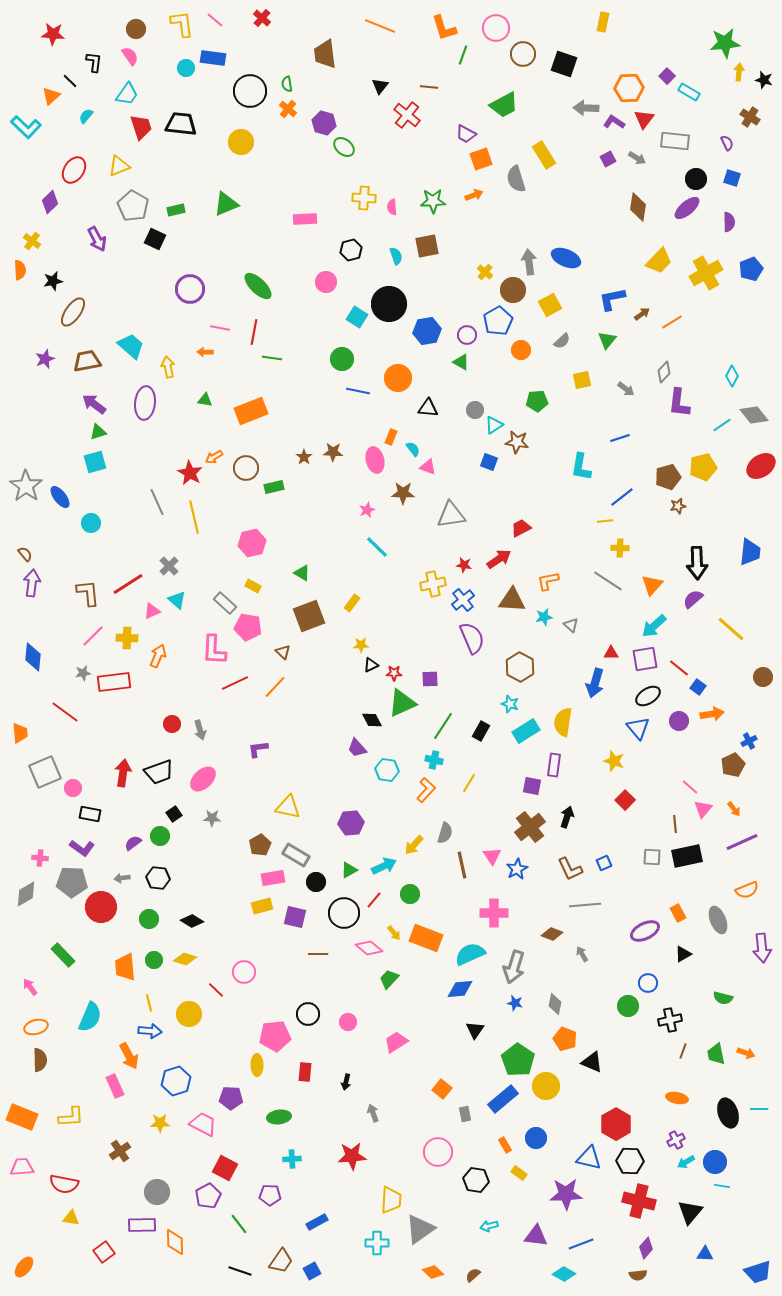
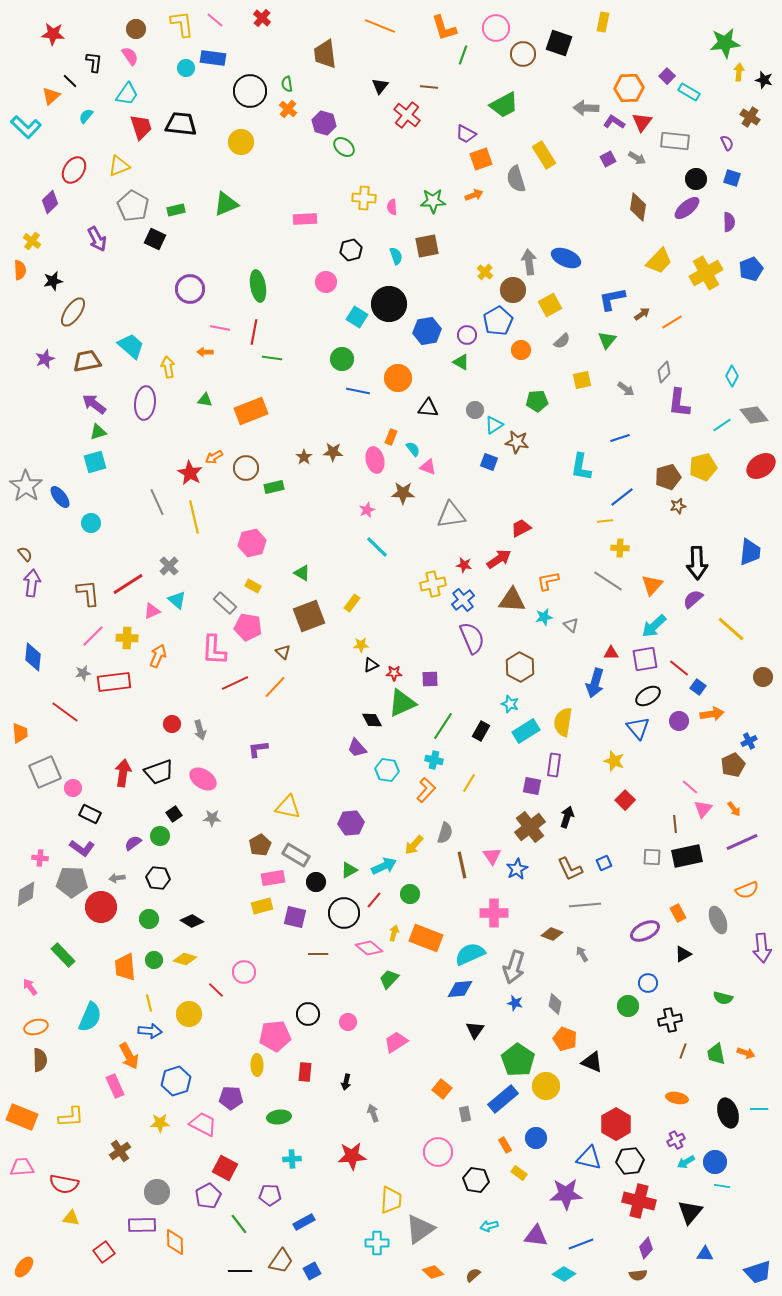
black square at (564, 64): moved 5 px left, 21 px up
red triangle at (644, 119): moved 2 px left, 3 px down
green ellipse at (258, 286): rotated 36 degrees clockwise
pink ellipse at (203, 779): rotated 76 degrees clockwise
black rectangle at (90, 814): rotated 15 degrees clockwise
gray arrow at (122, 878): moved 5 px left
yellow arrow at (394, 933): rotated 126 degrees counterclockwise
black hexagon at (630, 1161): rotated 8 degrees counterclockwise
blue rectangle at (317, 1222): moved 13 px left
black line at (240, 1271): rotated 20 degrees counterclockwise
